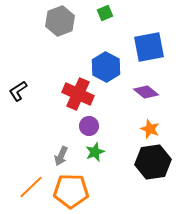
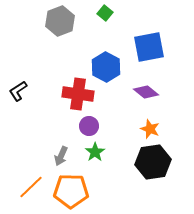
green square: rotated 28 degrees counterclockwise
red cross: rotated 16 degrees counterclockwise
green star: rotated 12 degrees counterclockwise
